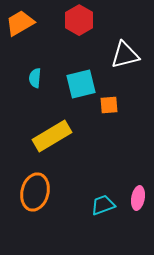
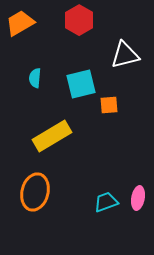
cyan trapezoid: moved 3 px right, 3 px up
